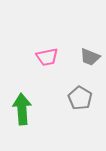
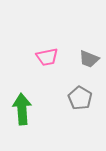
gray trapezoid: moved 1 px left, 2 px down
